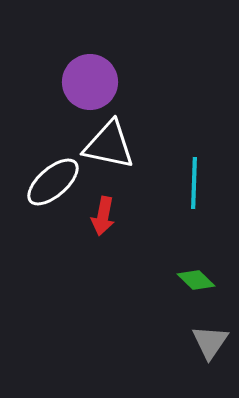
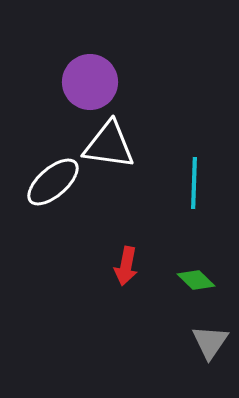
white triangle: rotated 4 degrees counterclockwise
red arrow: moved 23 px right, 50 px down
